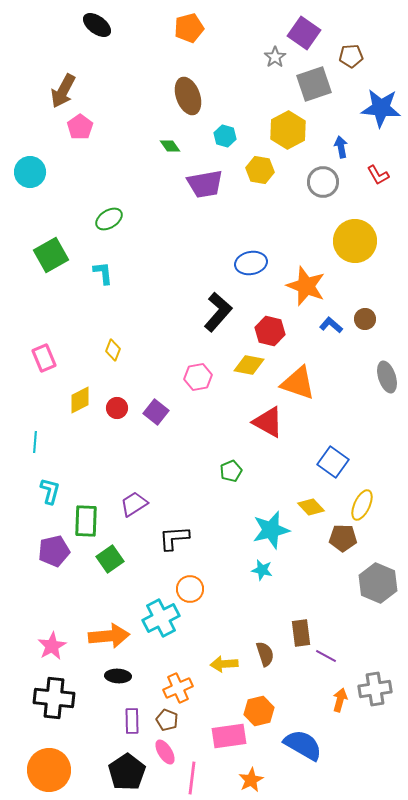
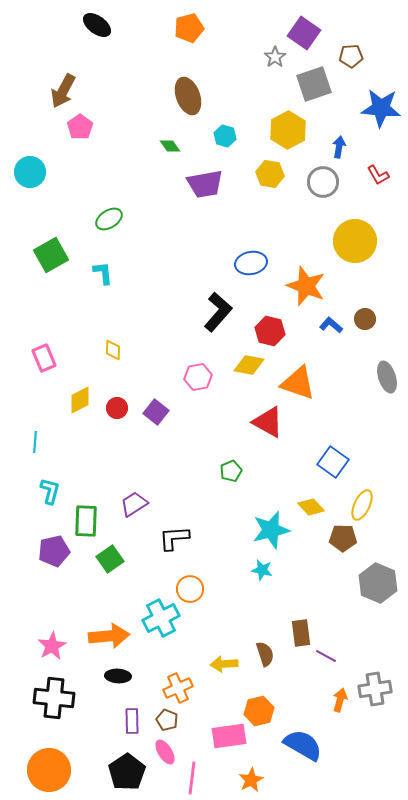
blue arrow at (341, 147): moved 2 px left; rotated 20 degrees clockwise
yellow hexagon at (260, 170): moved 10 px right, 4 px down
yellow diamond at (113, 350): rotated 20 degrees counterclockwise
